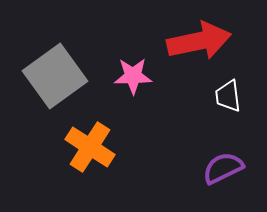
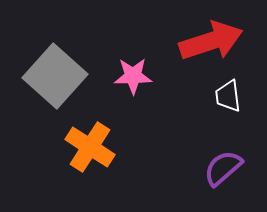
red arrow: moved 12 px right; rotated 6 degrees counterclockwise
gray square: rotated 12 degrees counterclockwise
purple semicircle: rotated 15 degrees counterclockwise
